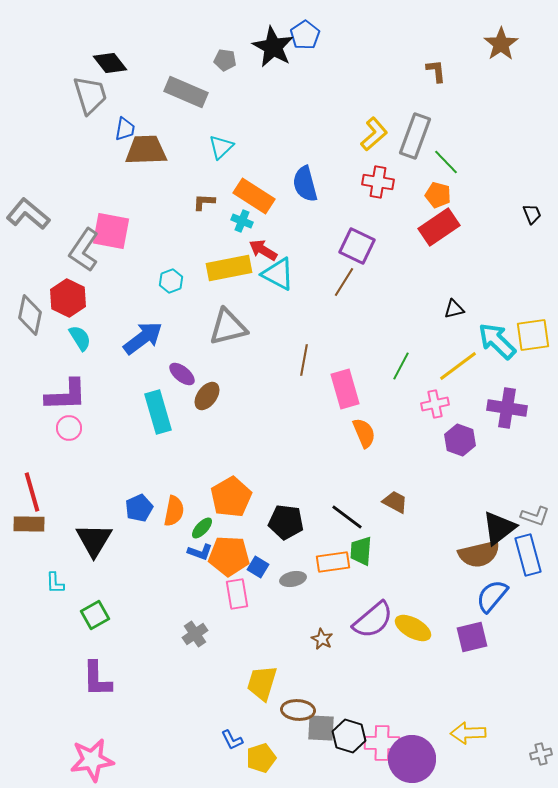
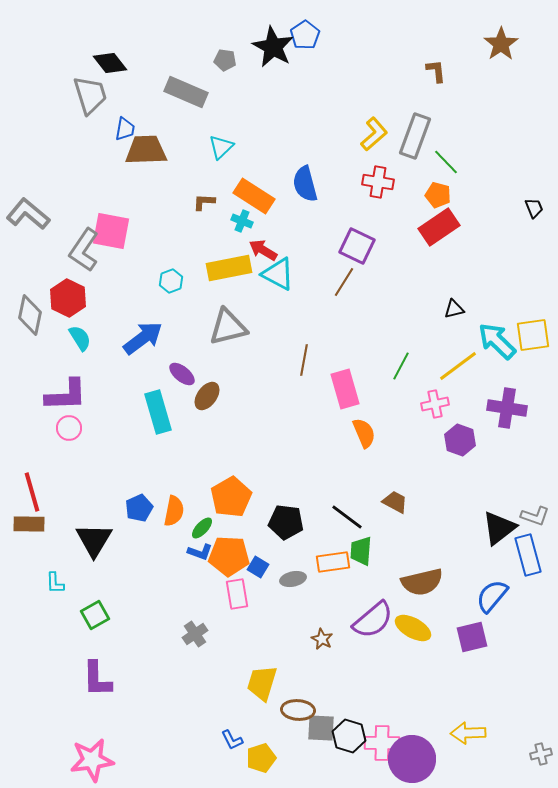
black trapezoid at (532, 214): moved 2 px right, 6 px up
brown semicircle at (479, 554): moved 57 px left, 28 px down
